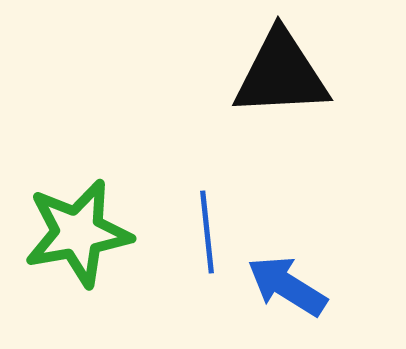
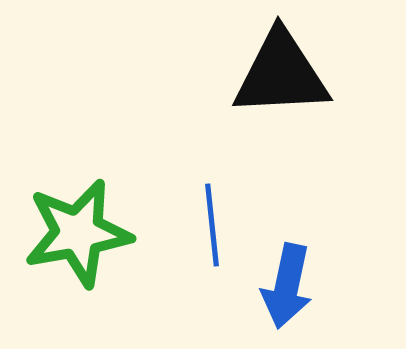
blue line: moved 5 px right, 7 px up
blue arrow: rotated 110 degrees counterclockwise
